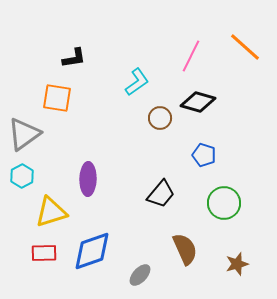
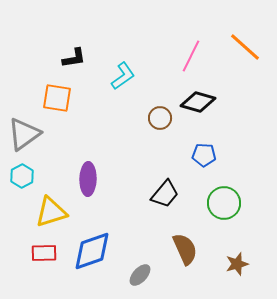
cyan L-shape: moved 14 px left, 6 px up
blue pentagon: rotated 15 degrees counterclockwise
black trapezoid: moved 4 px right
